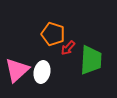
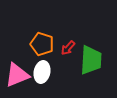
orange pentagon: moved 11 px left, 10 px down
pink triangle: moved 5 px down; rotated 20 degrees clockwise
